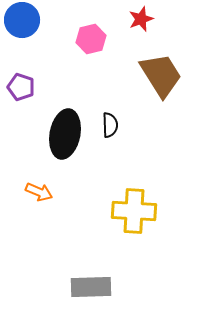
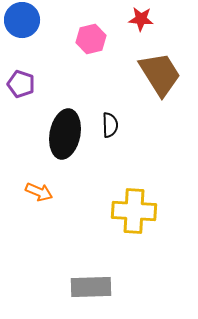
red star: rotated 25 degrees clockwise
brown trapezoid: moved 1 px left, 1 px up
purple pentagon: moved 3 px up
